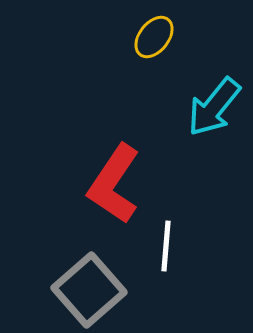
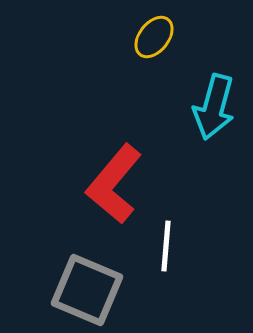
cyan arrow: rotated 24 degrees counterclockwise
red L-shape: rotated 6 degrees clockwise
gray square: moved 2 px left; rotated 26 degrees counterclockwise
